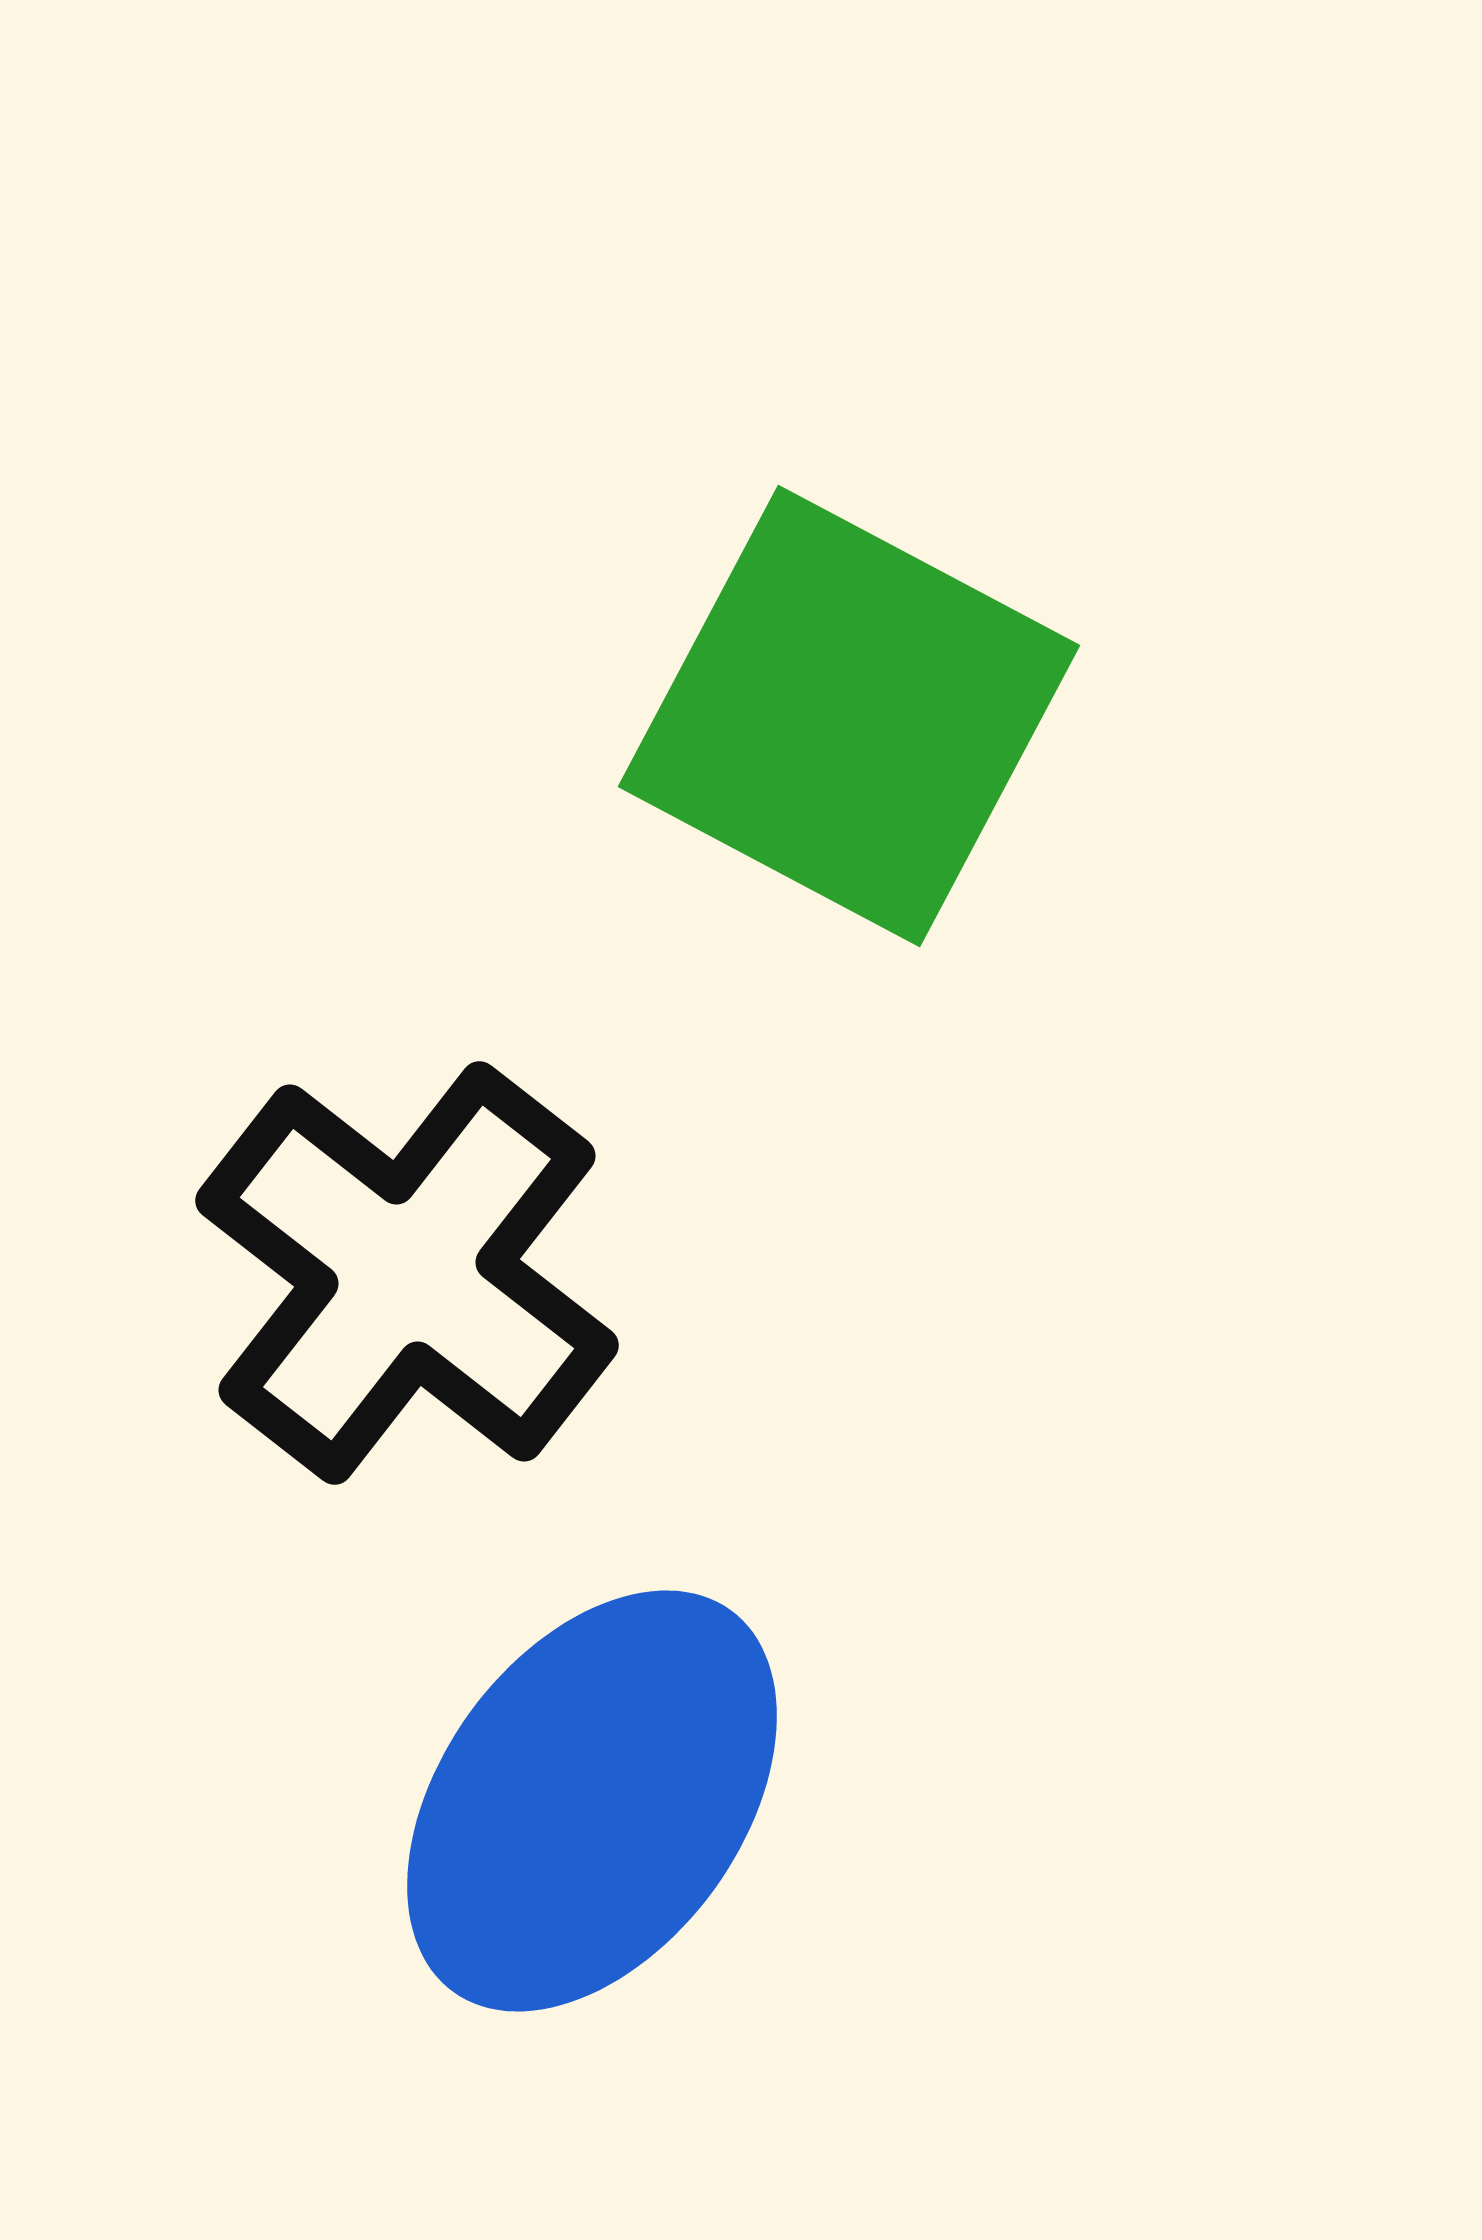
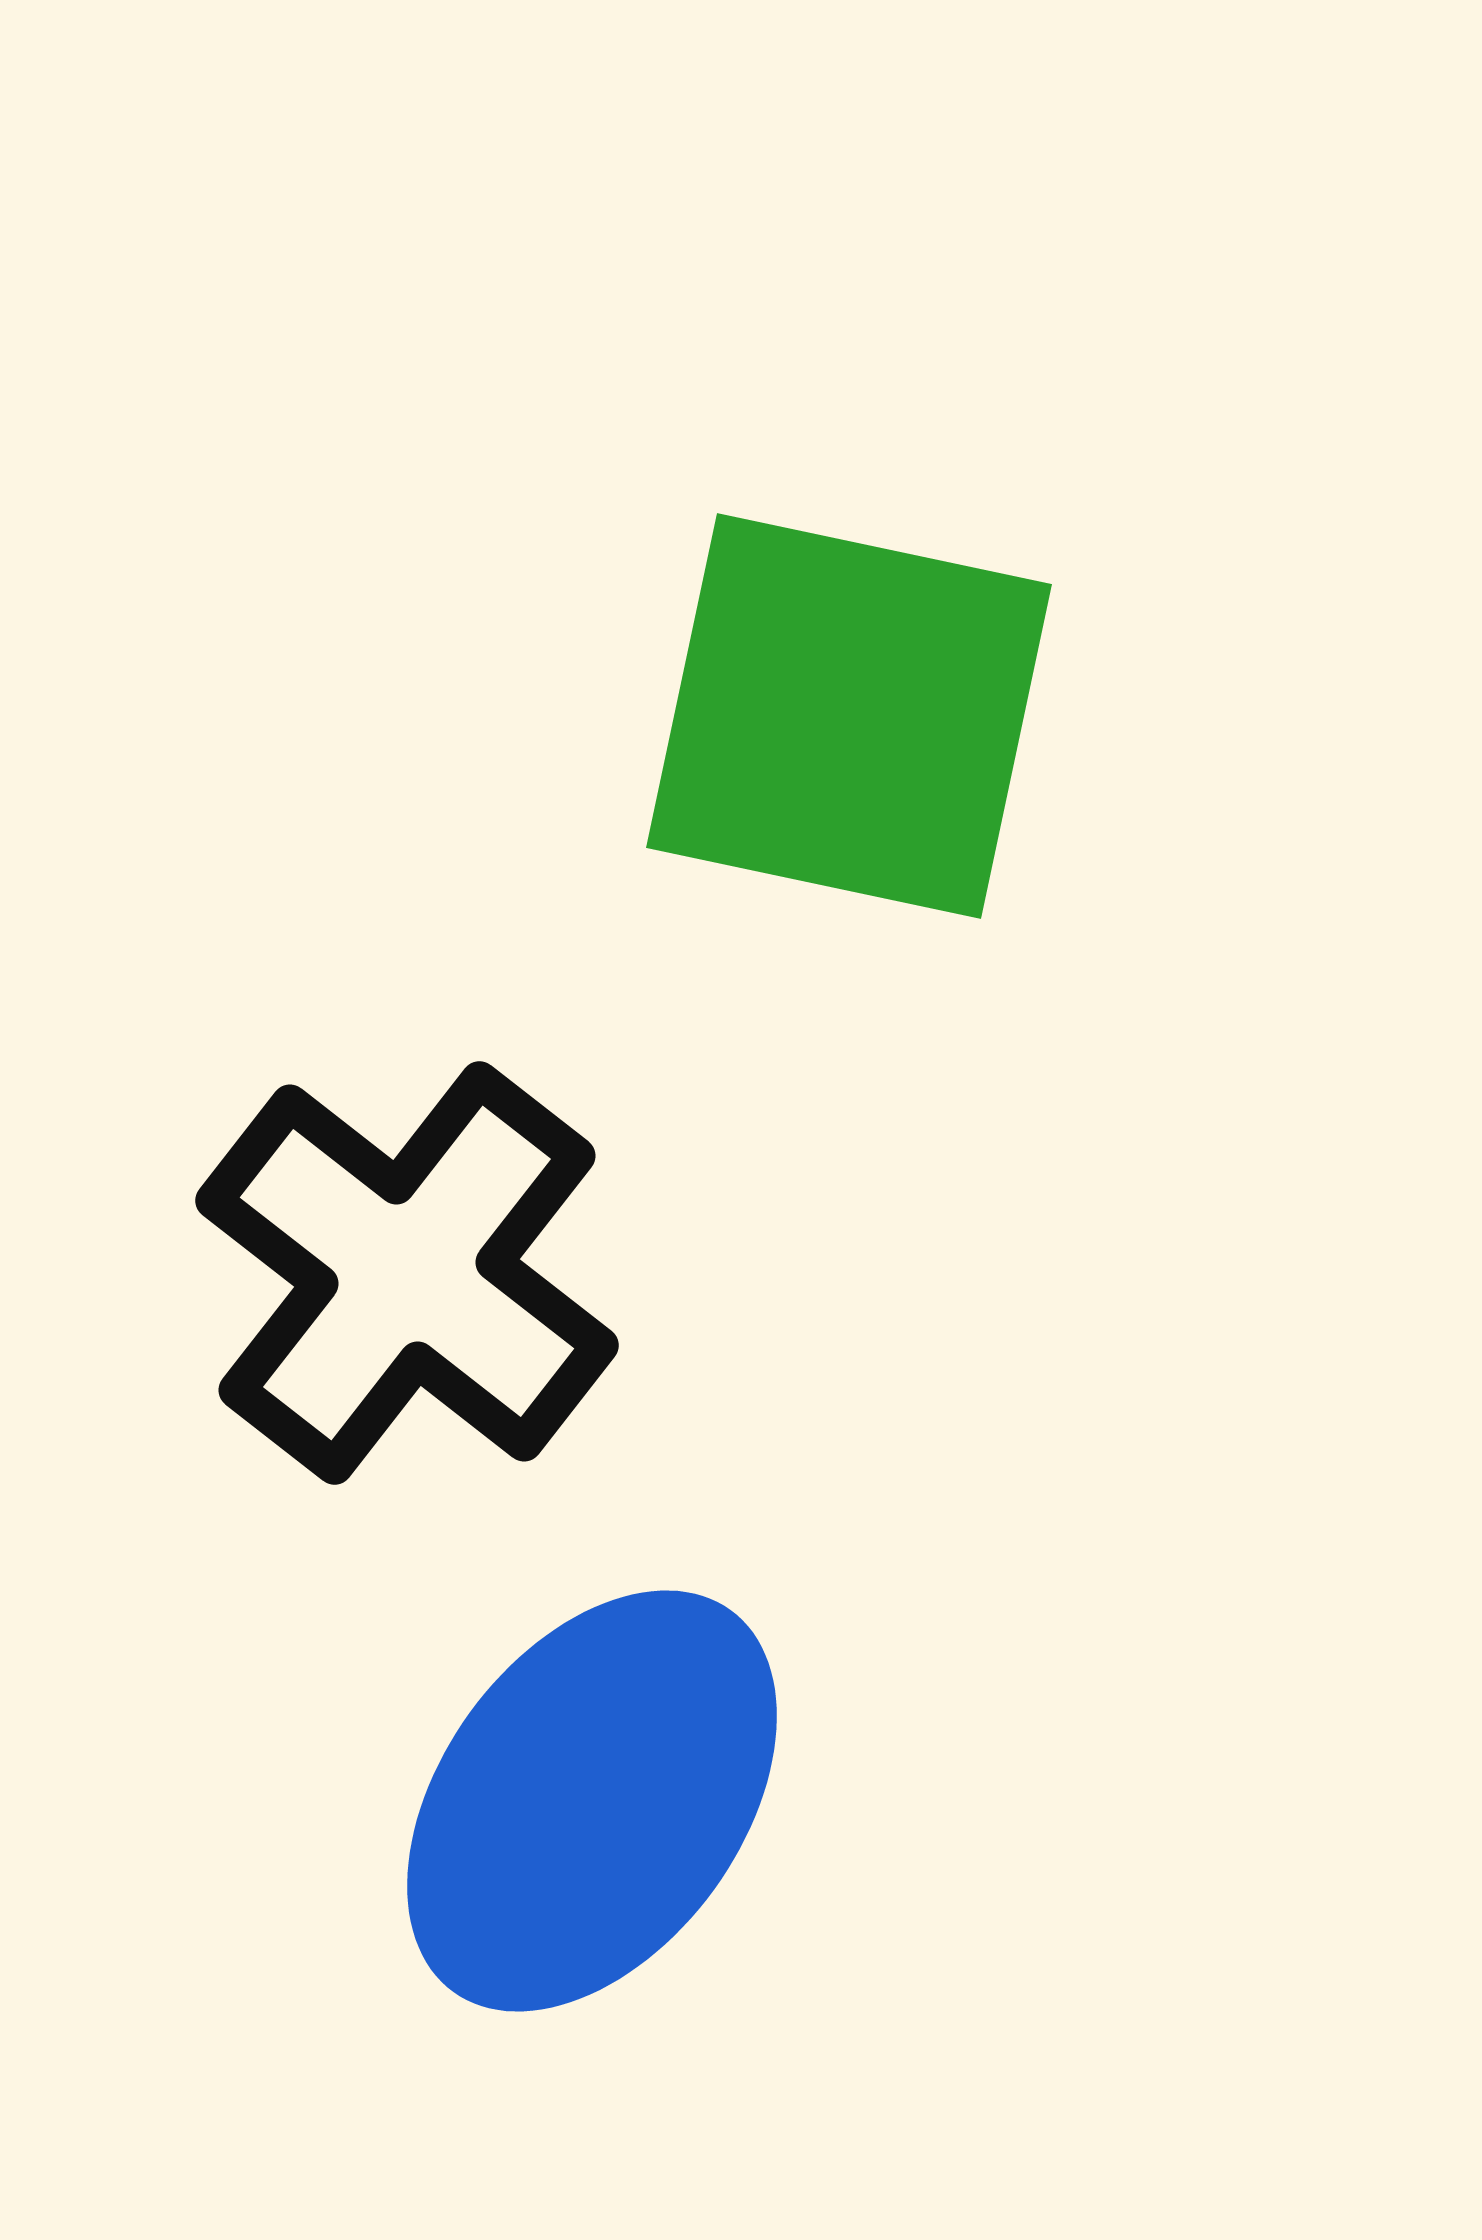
green square: rotated 16 degrees counterclockwise
